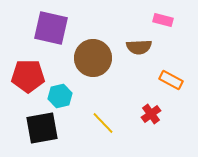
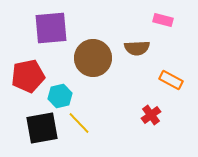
purple square: rotated 18 degrees counterclockwise
brown semicircle: moved 2 px left, 1 px down
red pentagon: rotated 12 degrees counterclockwise
red cross: moved 1 px down
yellow line: moved 24 px left
